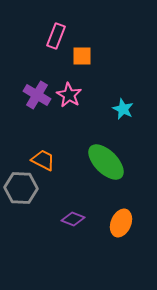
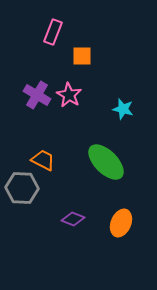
pink rectangle: moved 3 px left, 4 px up
cyan star: rotated 10 degrees counterclockwise
gray hexagon: moved 1 px right
